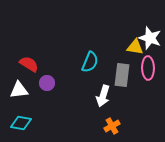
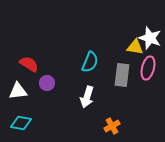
pink ellipse: rotated 15 degrees clockwise
white triangle: moved 1 px left, 1 px down
white arrow: moved 16 px left, 1 px down
